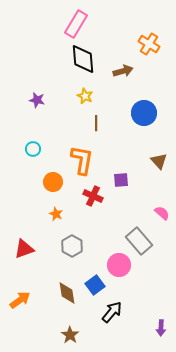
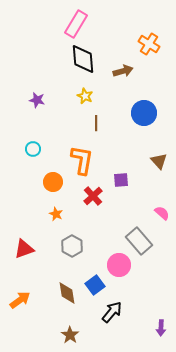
red cross: rotated 24 degrees clockwise
